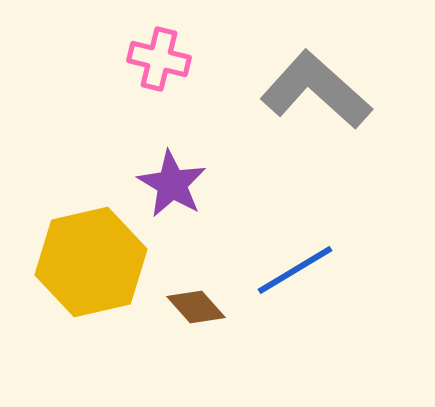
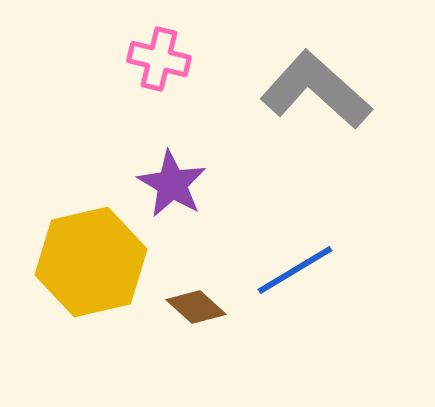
brown diamond: rotated 6 degrees counterclockwise
